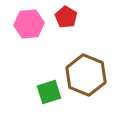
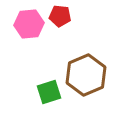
red pentagon: moved 6 px left, 1 px up; rotated 25 degrees counterclockwise
brown hexagon: rotated 15 degrees clockwise
